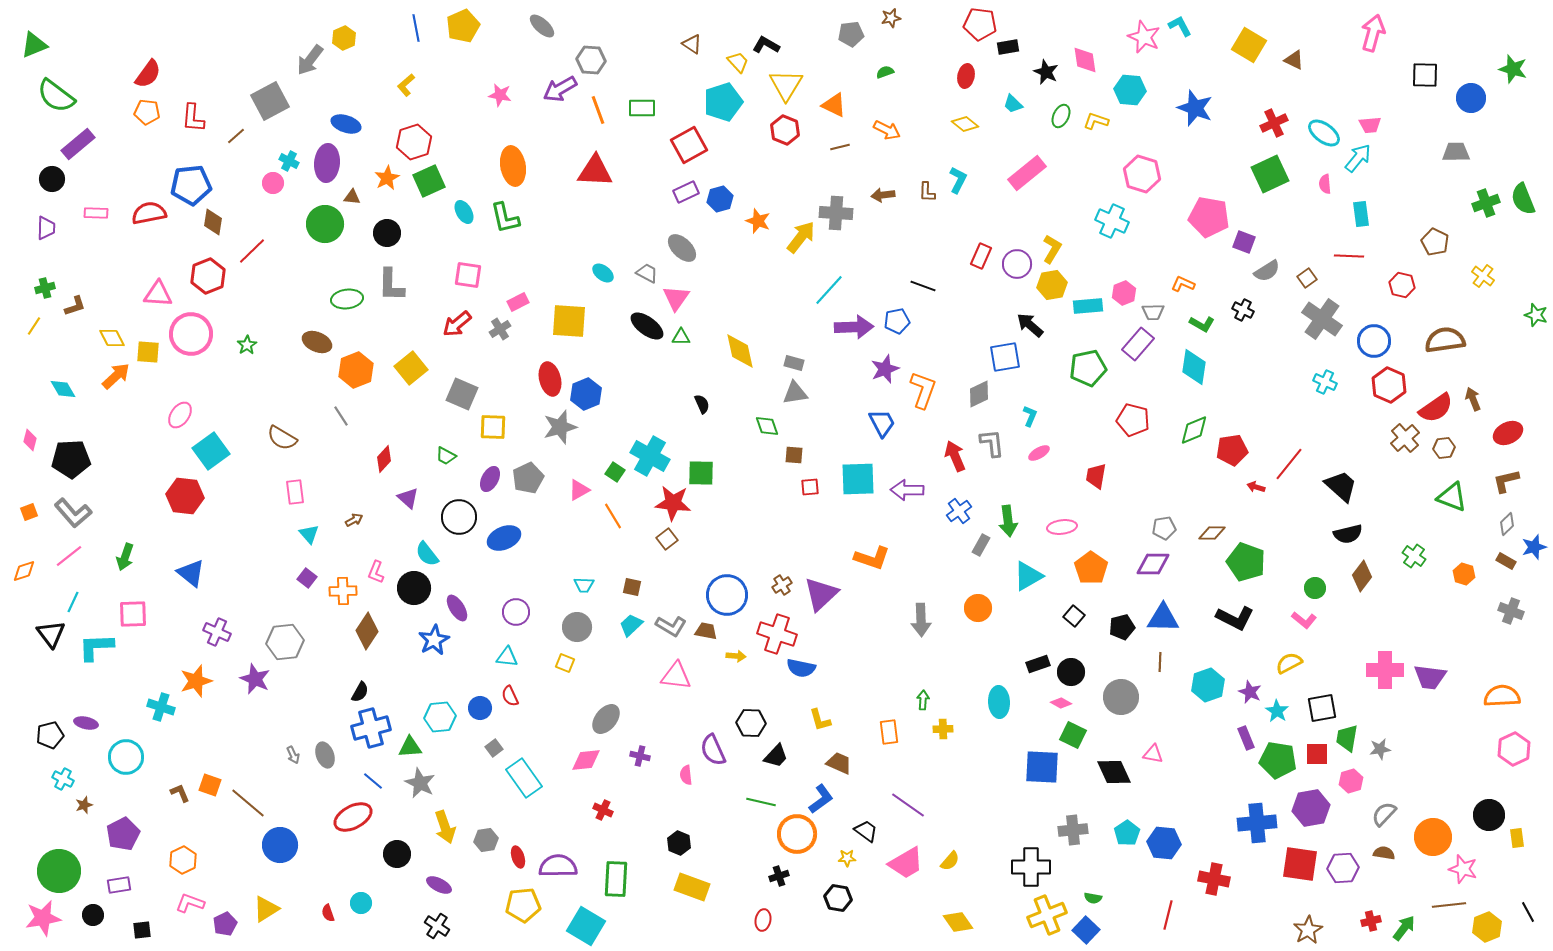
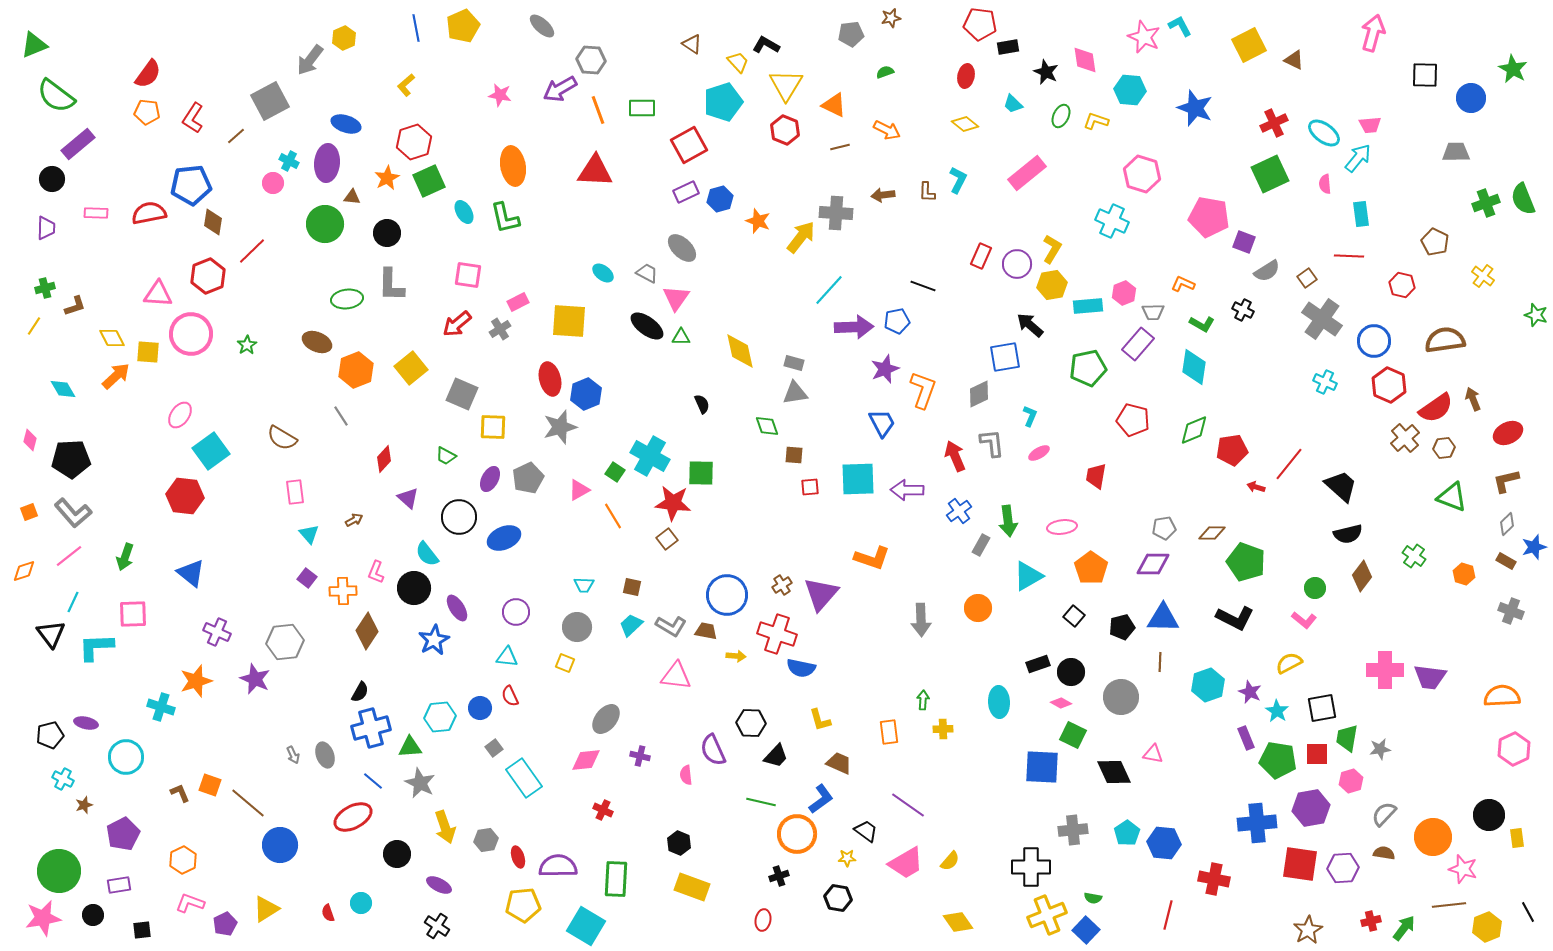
yellow square at (1249, 45): rotated 32 degrees clockwise
green star at (1513, 69): rotated 12 degrees clockwise
red L-shape at (193, 118): rotated 28 degrees clockwise
purple triangle at (821, 594): rotated 6 degrees counterclockwise
